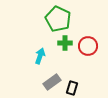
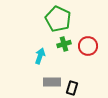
green cross: moved 1 px left, 1 px down; rotated 16 degrees counterclockwise
gray rectangle: rotated 36 degrees clockwise
